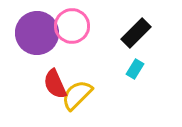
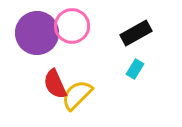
black rectangle: rotated 16 degrees clockwise
